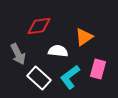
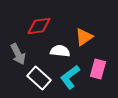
white semicircle: moved 2 px right
